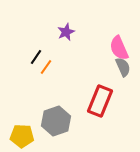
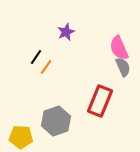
yellow pentagon: moved 1 px left, 1 px down
